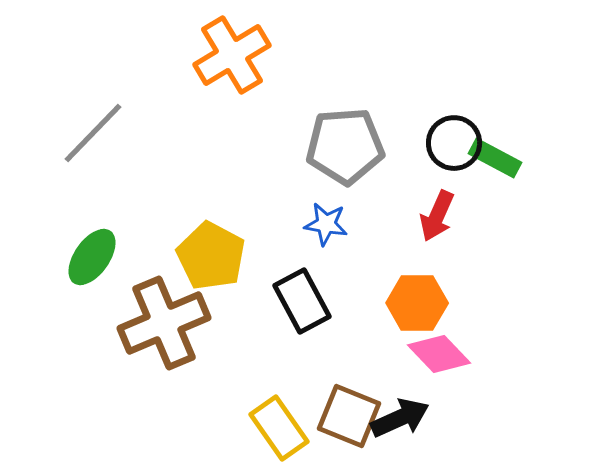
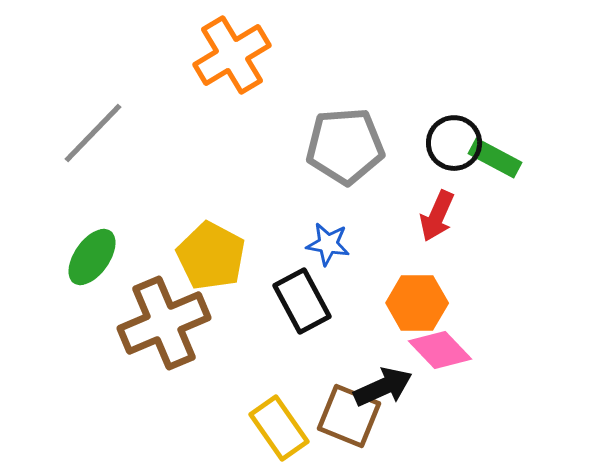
blue star: moved 2 px right, 20 px down
pink diamond: moved 1 px right, 4 px up
black arrow: moved 17 px left, 31 px up
